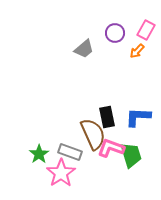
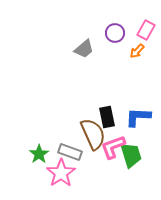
pink L-shape: moved 2 px right, 1 px up; rotated 40 degrees counterclockwise
